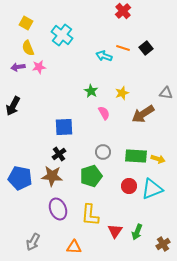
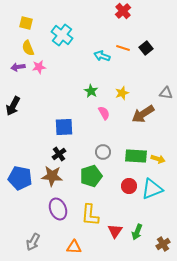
yellow square: rotated 16 degrees counterclockwise
cyan arrow: moved 2 px left
